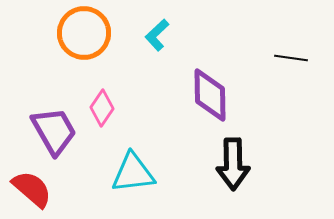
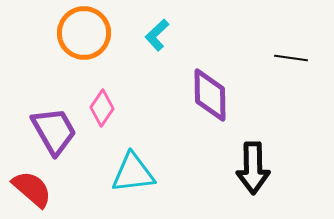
black arrow: moved 20 px right, 4 px down
